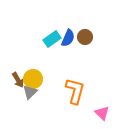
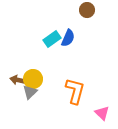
brown circle: moved 2 px right, 27 px up
brown arrow: rotated 133 degrees clockwise
